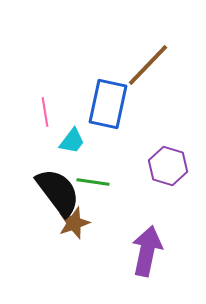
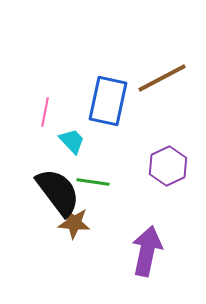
brown line: moved 14 px right, 13 px down; rotated 18 degrees clockwise
blue rectangle: moved 3 px up
pink line: rotated 20 degrees clockwise
cyan trapezoid: rotated 80 degrees counterclockwise
purple hexagon: rotated 18 degrees clockwise
brown star: rotated 24 degrees clockwise
